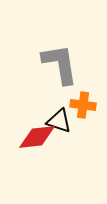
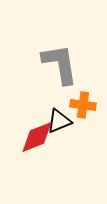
black triangle: rotated 40 degrees counterclockwise
red diamond: rotated 15 degrees counterclockwise
